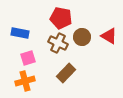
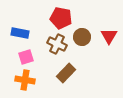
red triangle: rotated 30 degrees clockwise
brown cross: moved 1 px left, 1 px down
pink square: moved 2 px left, 1 px up
orange cross: moved 1 px up; rotated 24 degrees clockwise
